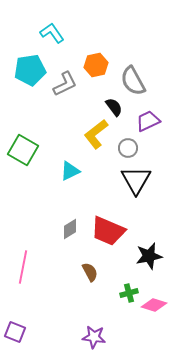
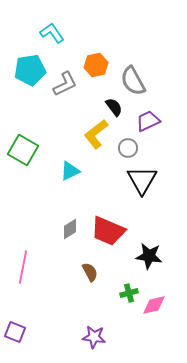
black triangle: moved 6 px right
black star: rotated 20 degrees clockwise
pink diamond: rotated 30 degrees counterclockwise
